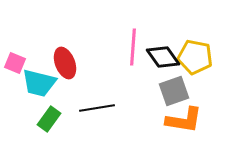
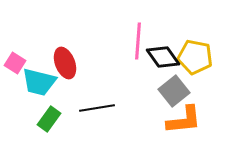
pink line: moved 5 px right, 6 px up
pink square: rotated 10 degrees clockwise
cyan trapezoid: moved 1 px up
gray square: rotated 20 degrees counterclockwise
orange L-shape: rotated 15 degrees counterclockwise
